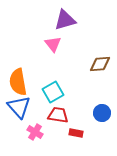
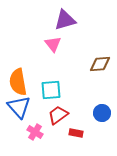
cyan square: moved 2 px left, 2 px up; rotated 25 degrees clockwise
red trapezoid: rotated 45 degrees counterclockwise
